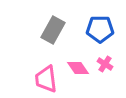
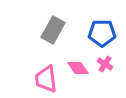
blue pentagon: moved 2 px right, 4 px down
